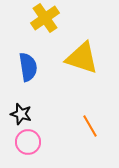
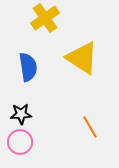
yellow triangle: rotated 15 degrees clockwise
black star: rotated 20 degrees counterclockwise
orange line: moved 1 px down
pink circle: moved 8 px left
